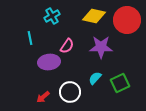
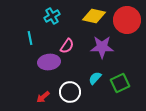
purple star: moved 1 px right
